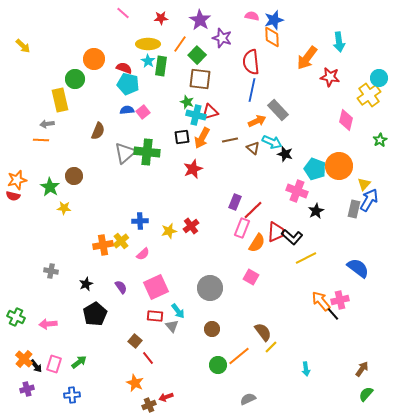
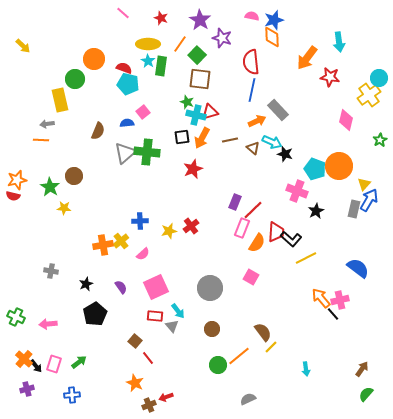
red star at (161, 18): rotated 24 degrees clockwise
blue semicircle at (127, 110): moved 13 px down
black L-shape at (292, 237): moved 1 px left, 2 px down
orange arrow at (321, 301): moved 3 px up
